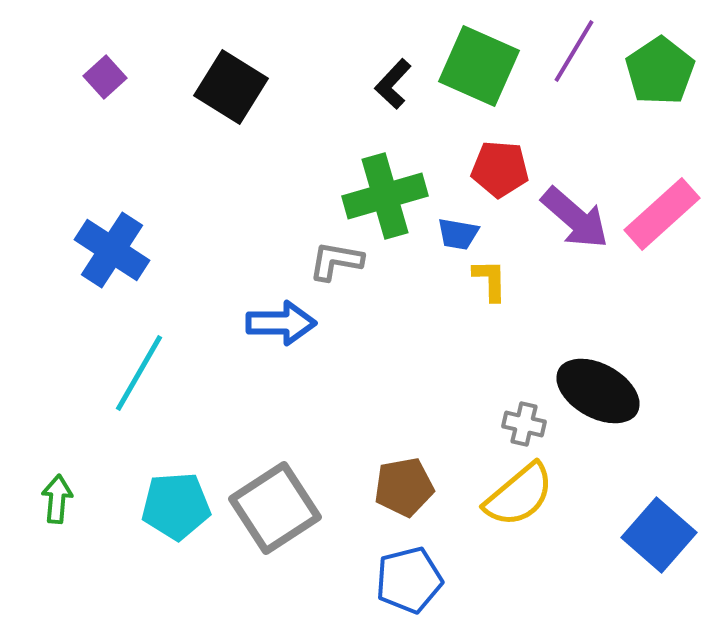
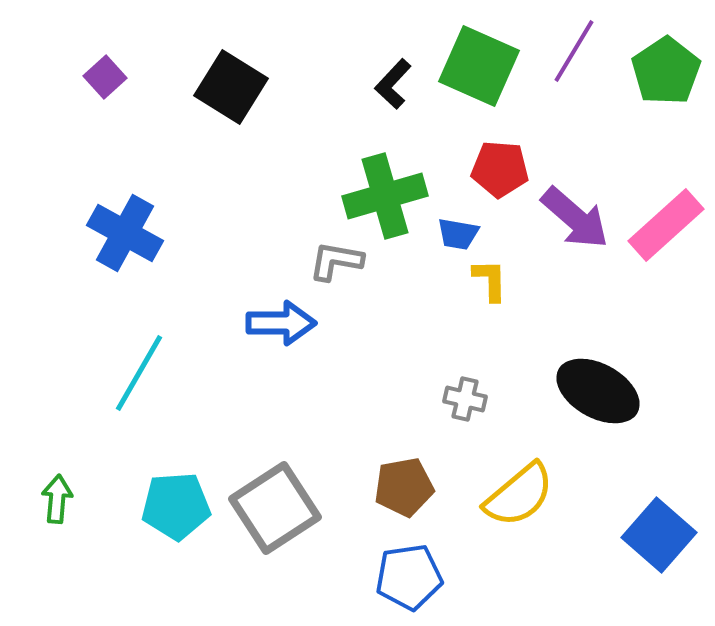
green pentagon: moved 6 px right
pink rectangle: moved 4 px right, 11 px down
blue cross: moved 13 px right, 17 px up; rotated 4 degrees counterclockwise
gray cross: moved 59 px left, 25 px up
blue pentagon: moved 3 px up; rotated 6 degrees clockwise
